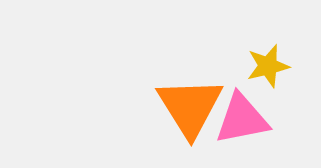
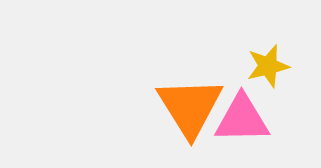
pink triangle: rotated 10 degrees clockwise
